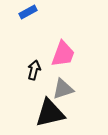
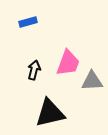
blue rectangle: moved 10 px down; rotated 12 degrees clockwise
pink trapezoid: moved 5 px right, 9 px down
gray triangle: moved 29 px right, 8 px up; rotated 15 degrees clockwise
